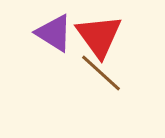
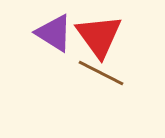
brown line: rotated 15 degrees counterclockwise
